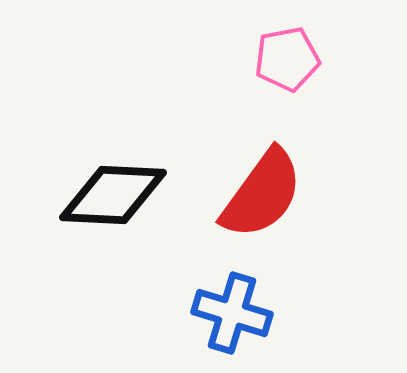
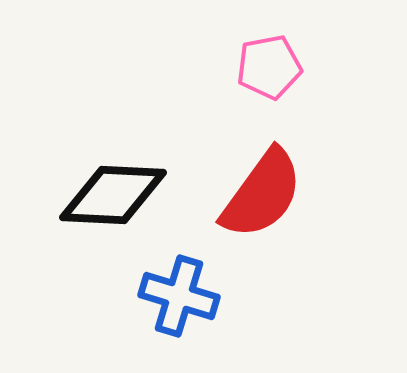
pink pentagon: moved 18 px left, 8 px down
blue cross: moved 53 px left, 17 px up
